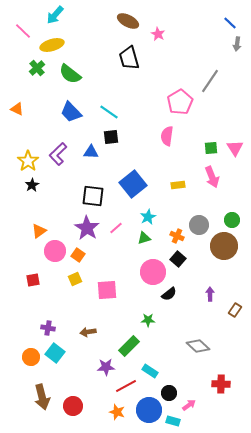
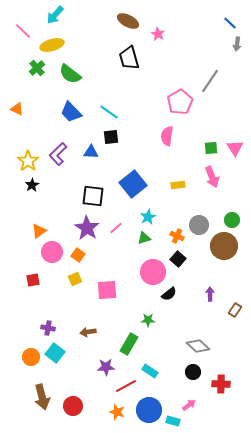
pink circle at (55, 251): moved 3 px left, 1 px down
green rectangle at (129, 346): moved 2 px up; rotated 15 degrees counterclockwise
black circle at (169, 393): moved 24 px right, 21 px up
